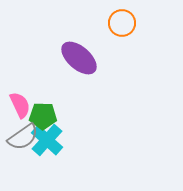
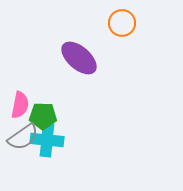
pink semicircle: rotated 36 degrees clockwise
cyan cross: rotated 36 degrees counterclockwise
